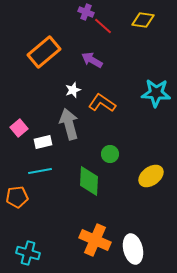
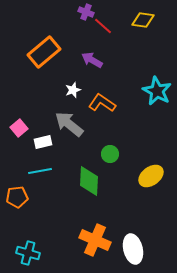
cyan star: moved 1 px right, 2 px up; rotated 24 degrees clockwise
gray arrow: rotated 36 degrees counterclockwise
